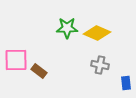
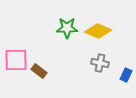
yellow diamond: moved 1 px right, 2 px up
gray cross: moved 2 px up
blue rectangle: moved 8 px up; rotated 32 degrees clockwise
